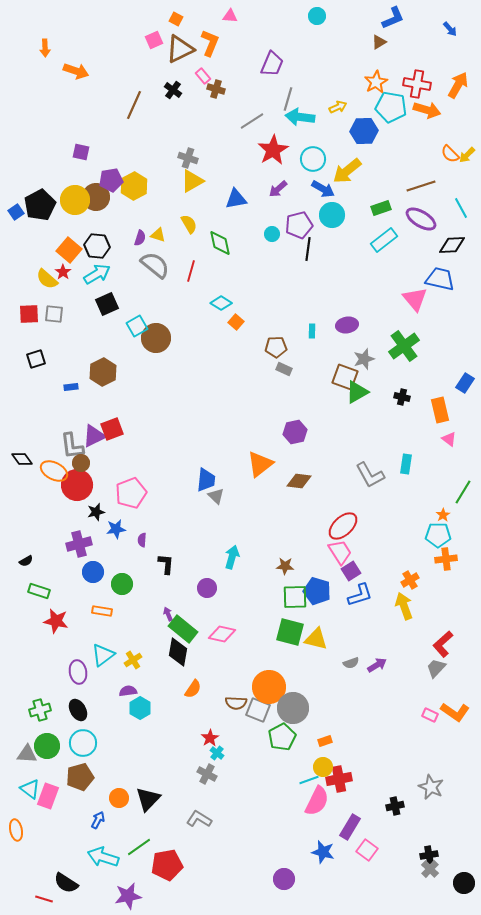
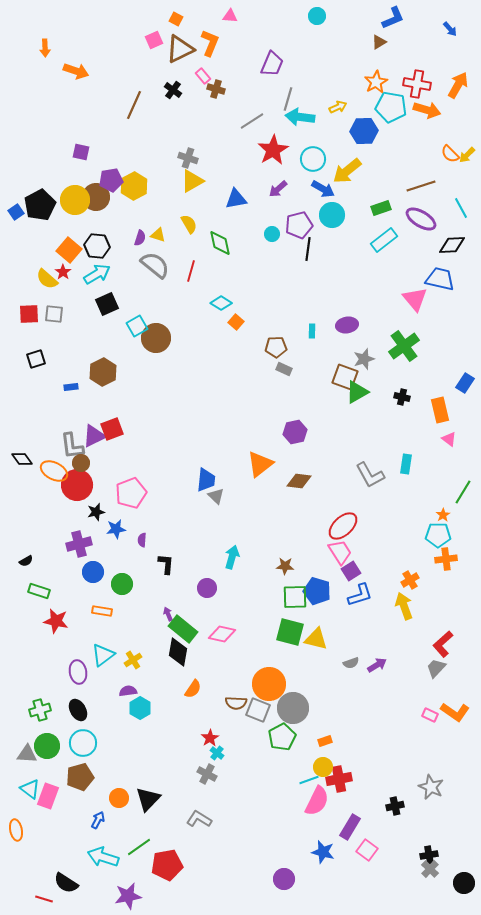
orange circle at (269, 687): moved 3 px up
